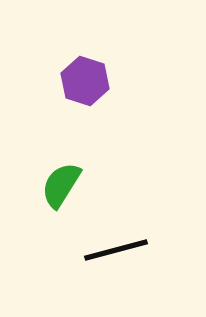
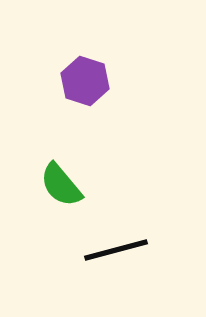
green semicircle: rotated 72 degrees counterclockwise
